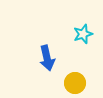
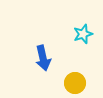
blue arrow: moved 4 px left
